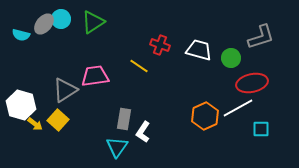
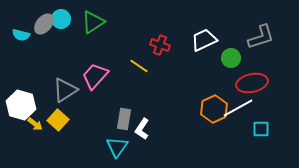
white trapezoid: moved 5 px right, 10 px up; rotated 40 degrees counterclockwise
pink trapezoid: rotated 40 degrees counterclockwise
orange hexagon: moved 9 px right, 7 px up
white L-shape: moved 1 px left, 3 px up
